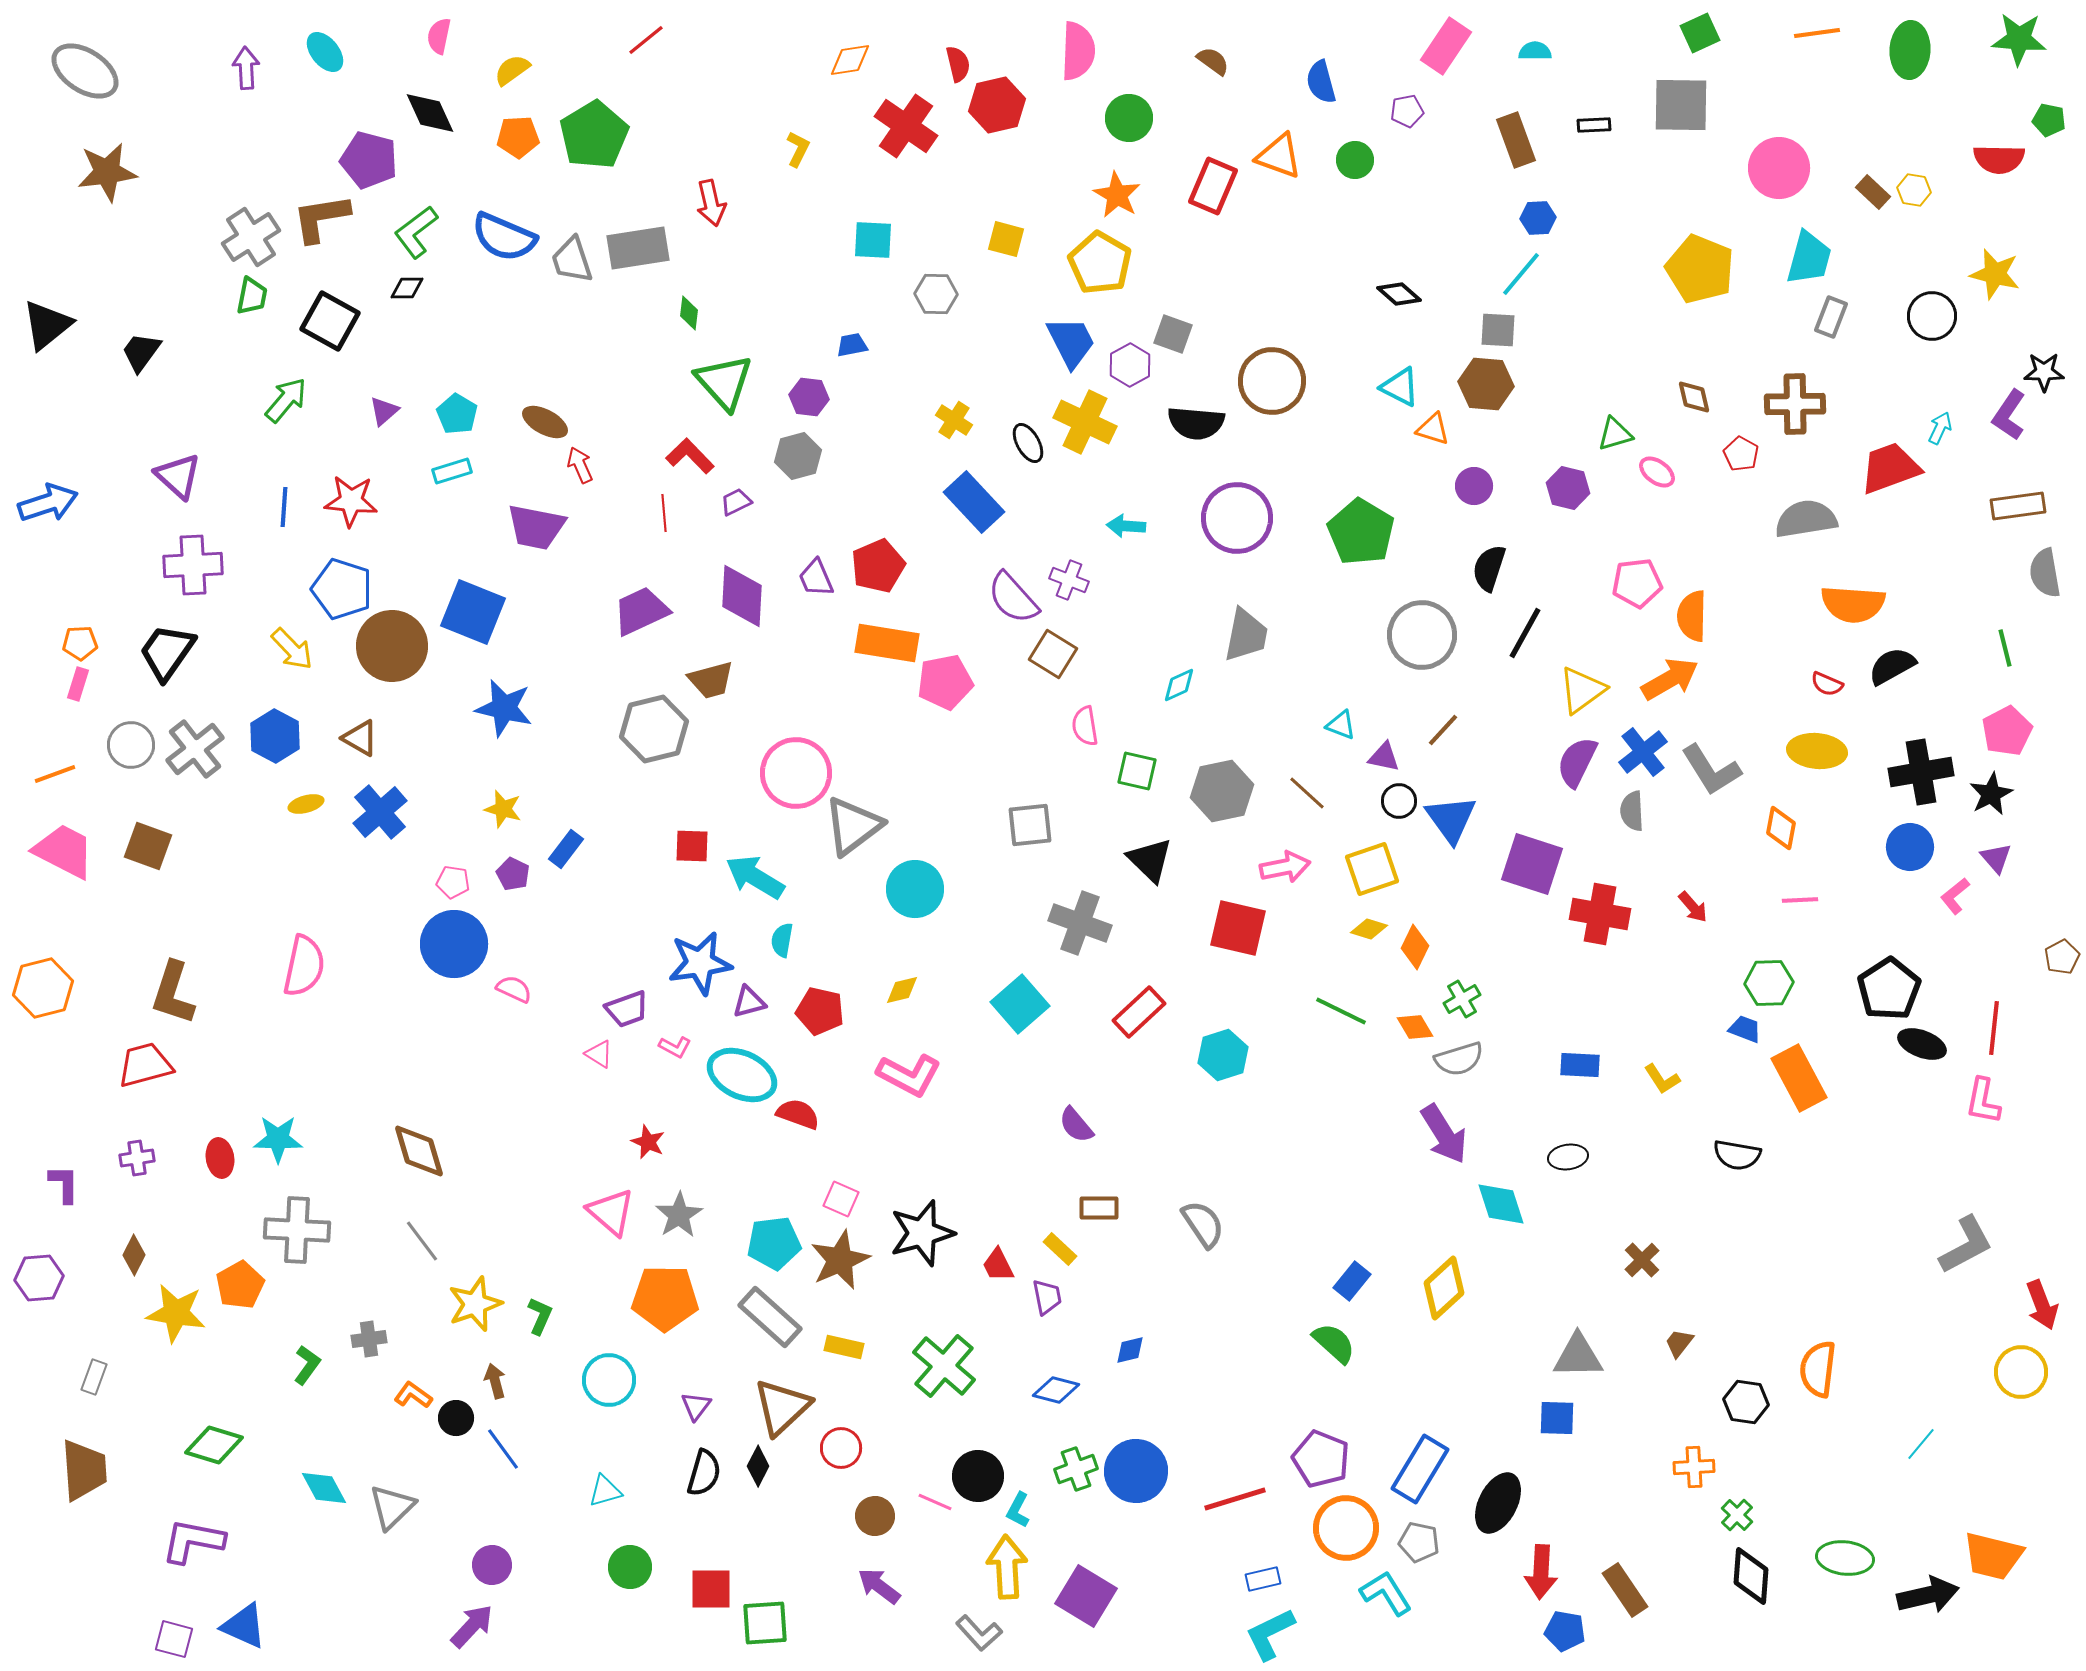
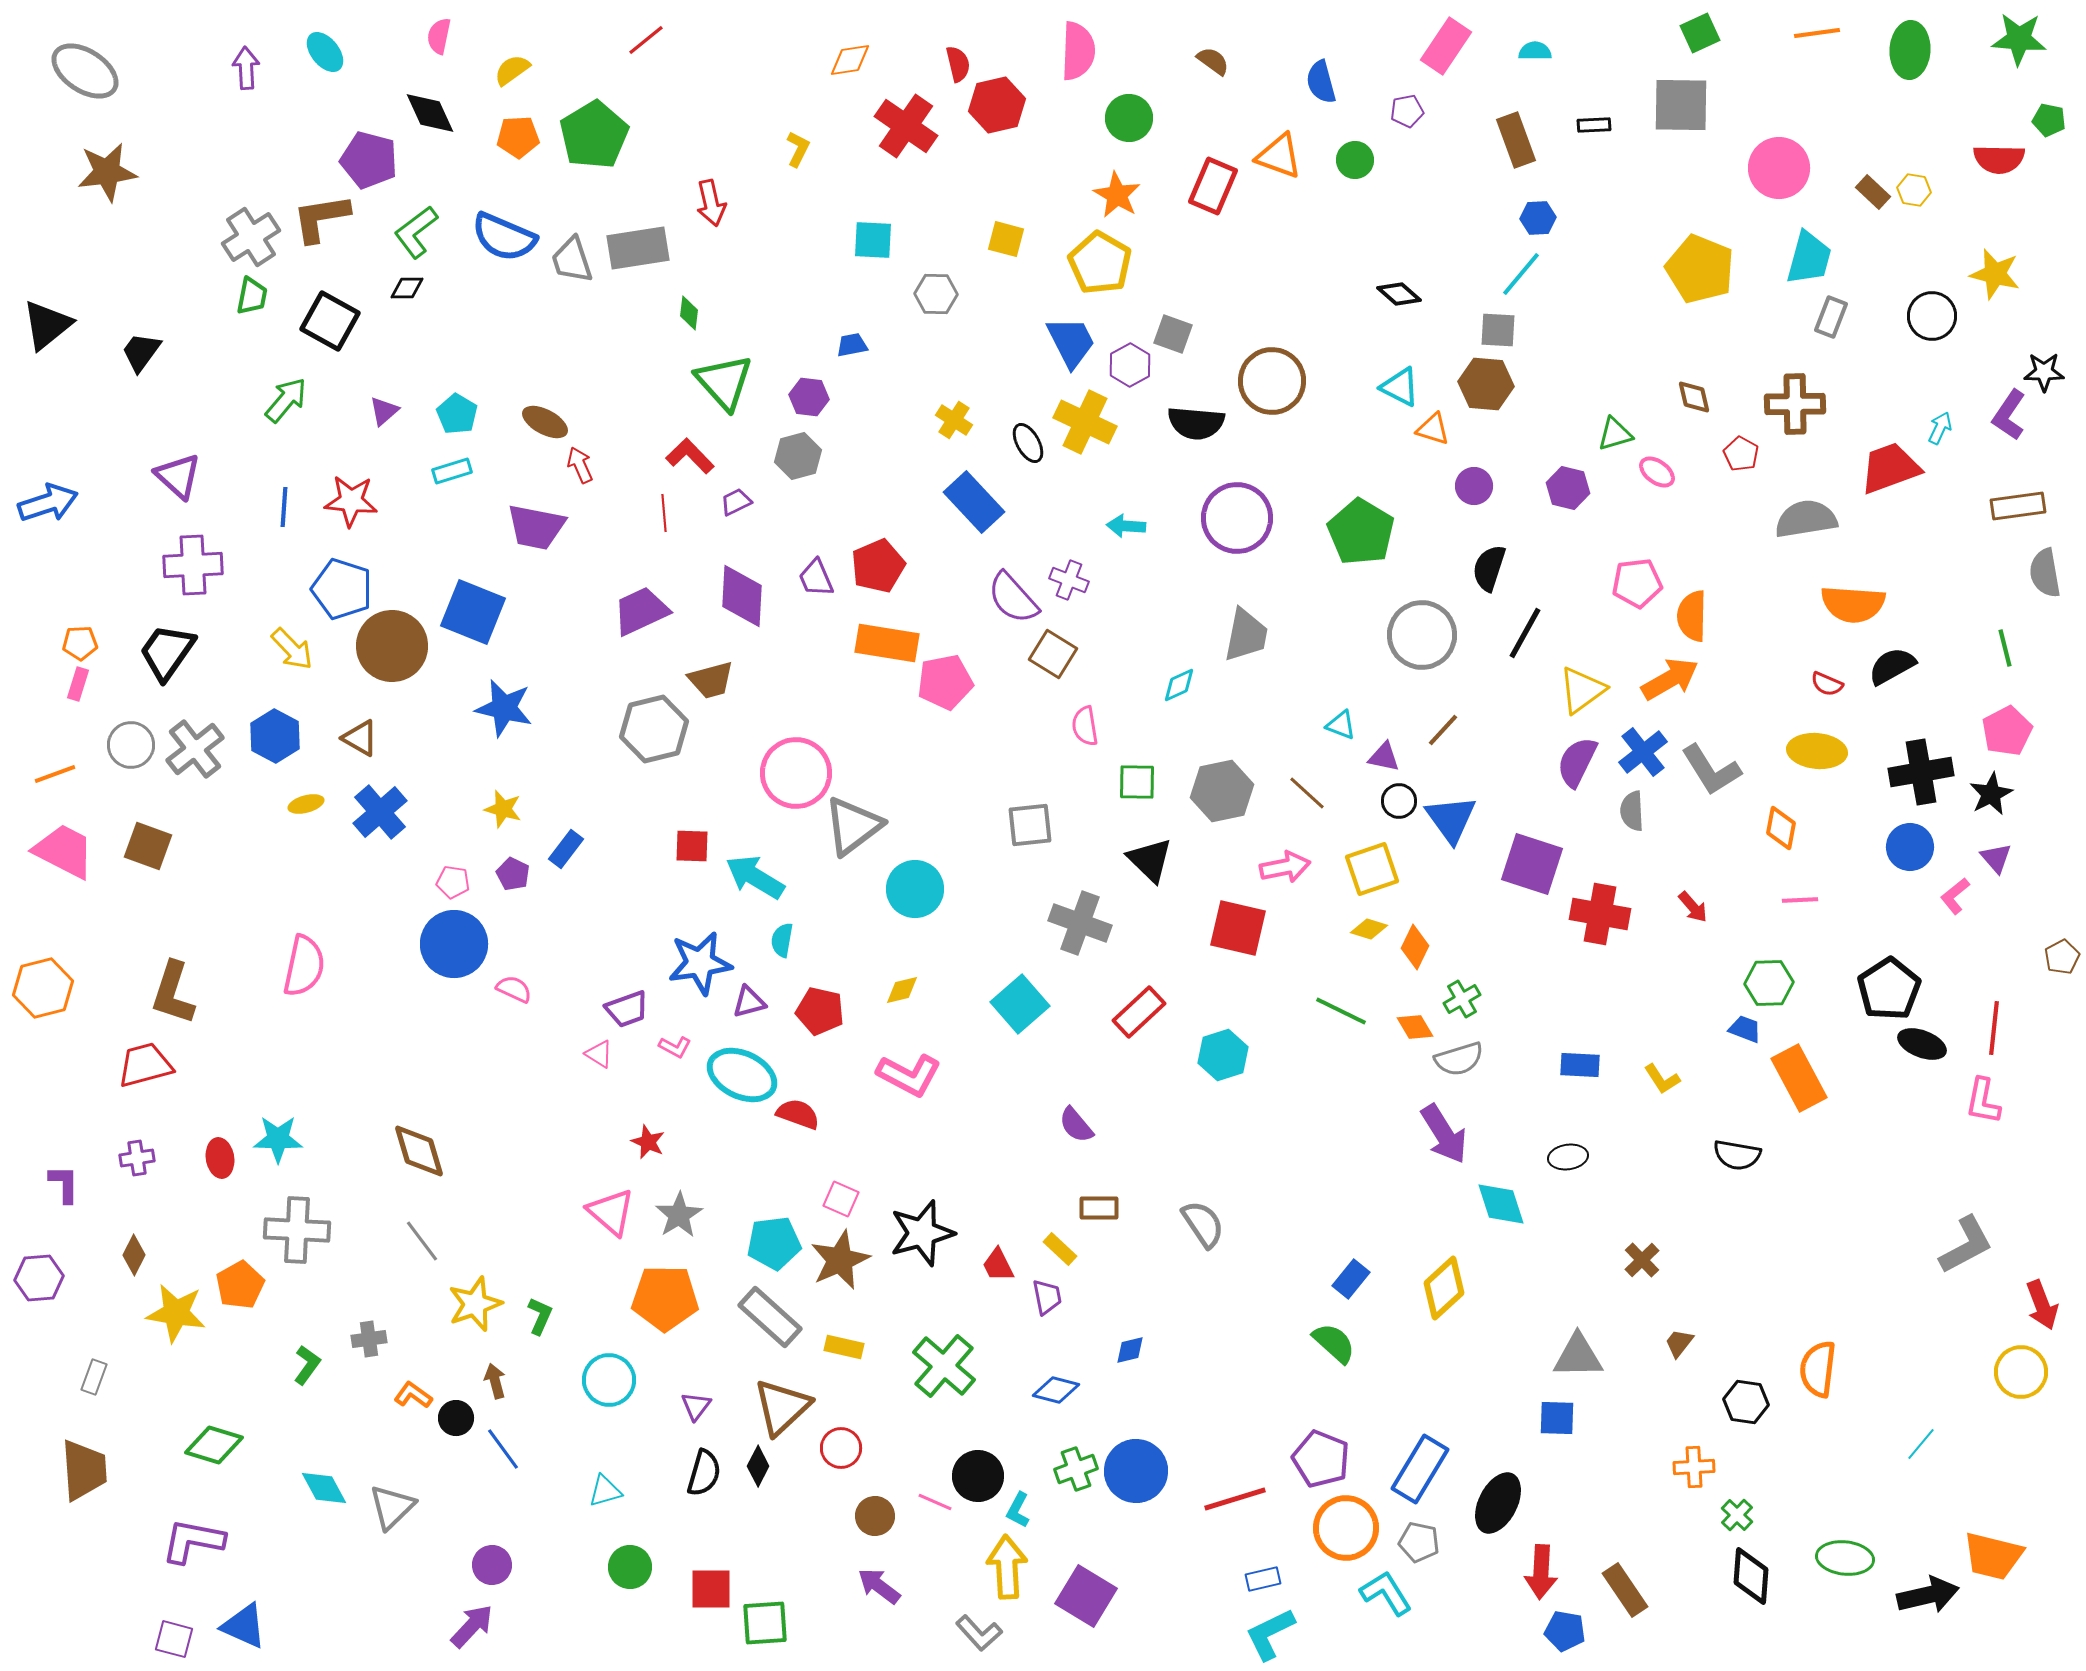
green square at (1137, 771): moved 11 px down; rotated 12 degrees counterclockwise
blue rectangle at (1352, 1281): moved 1 px left, 2 px up
